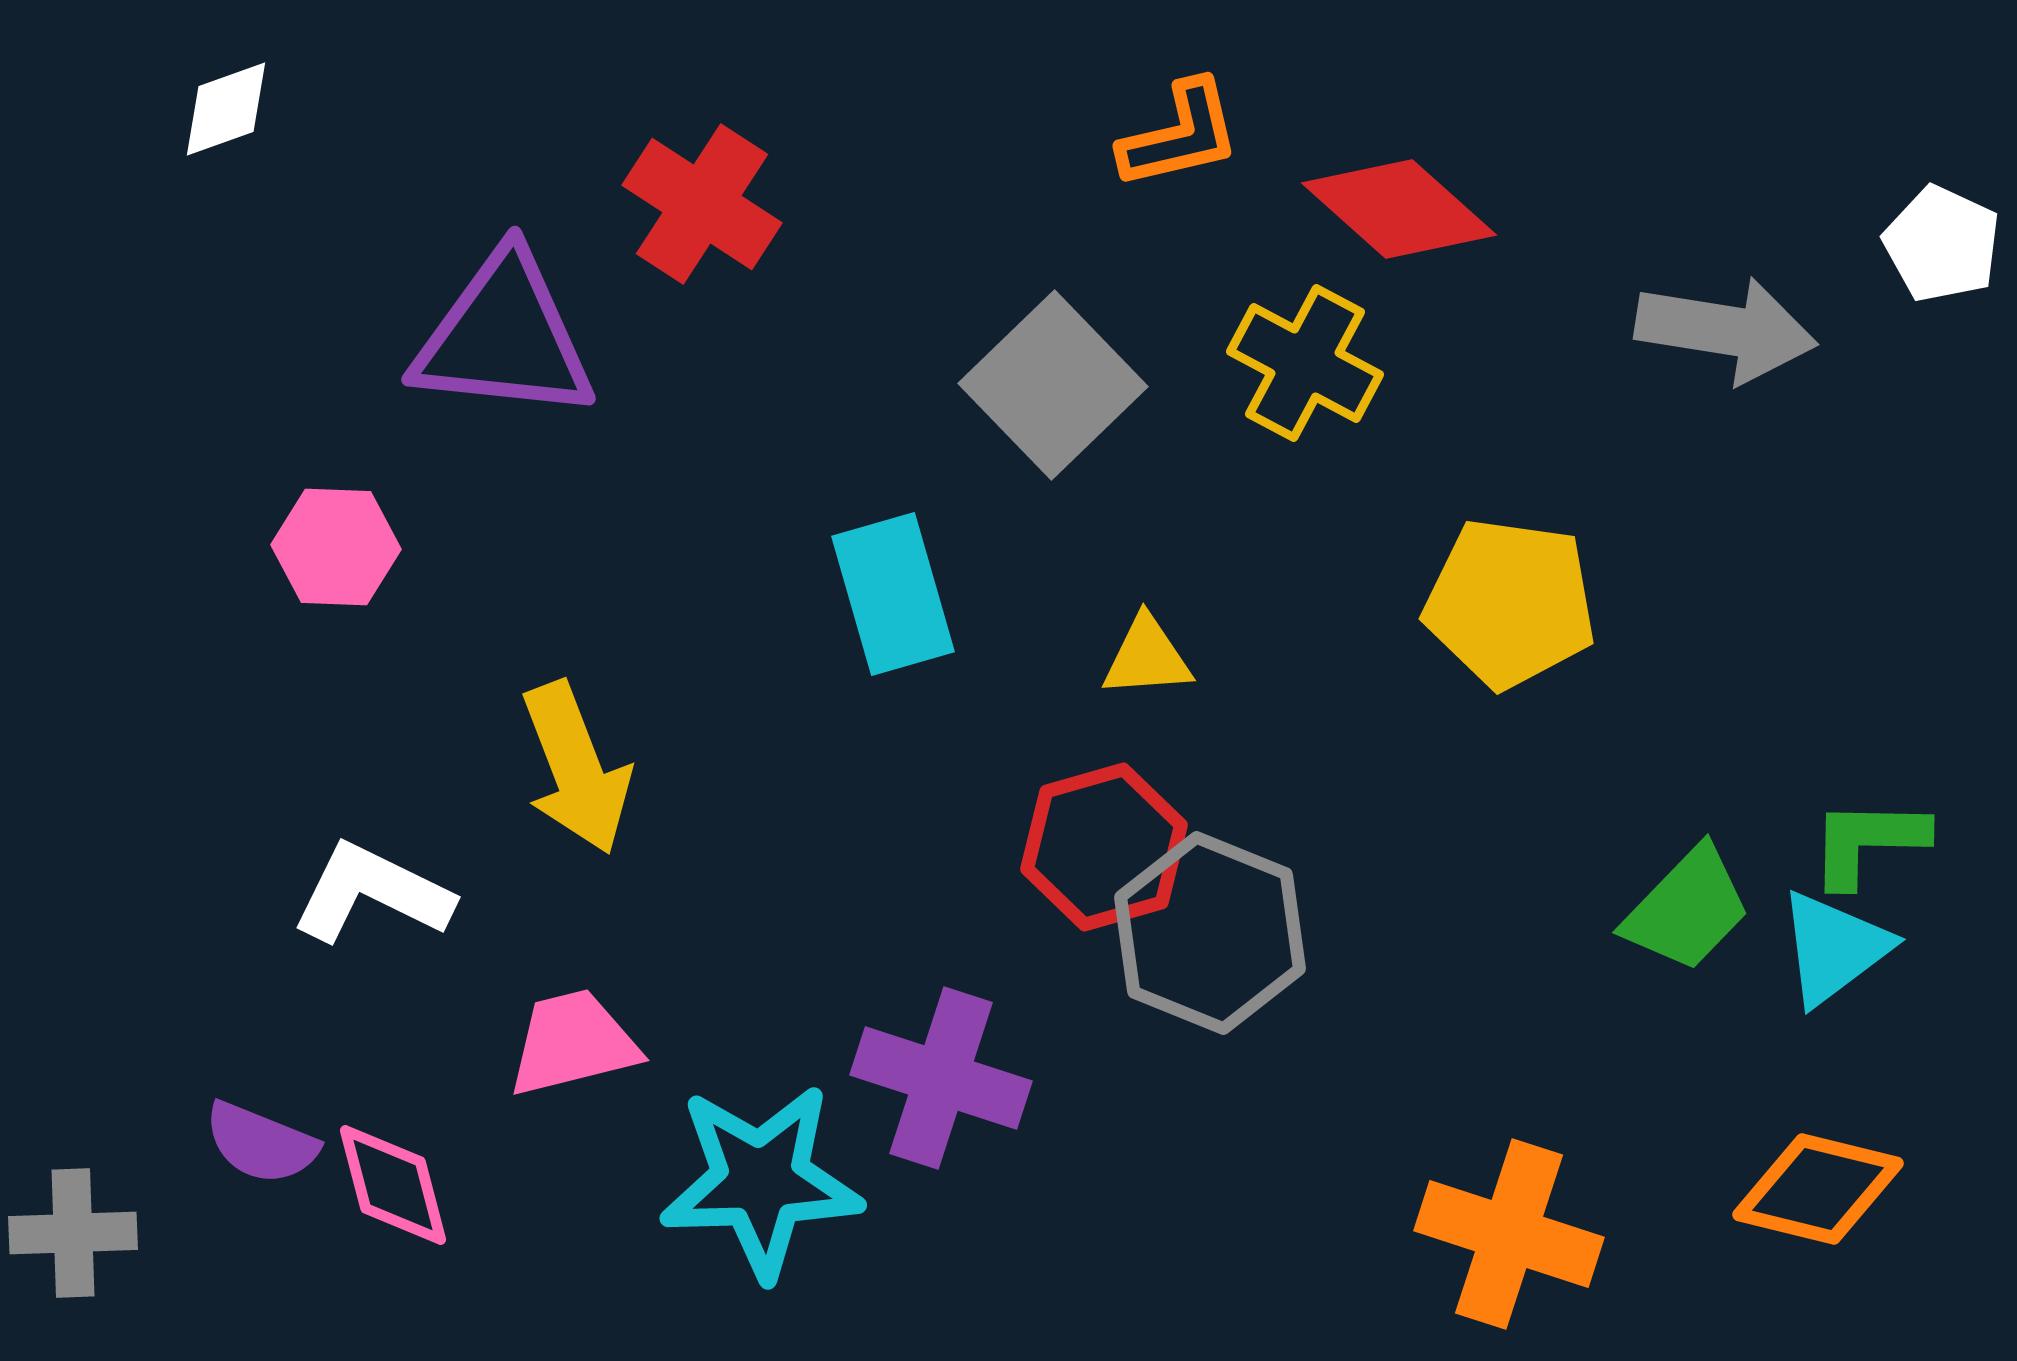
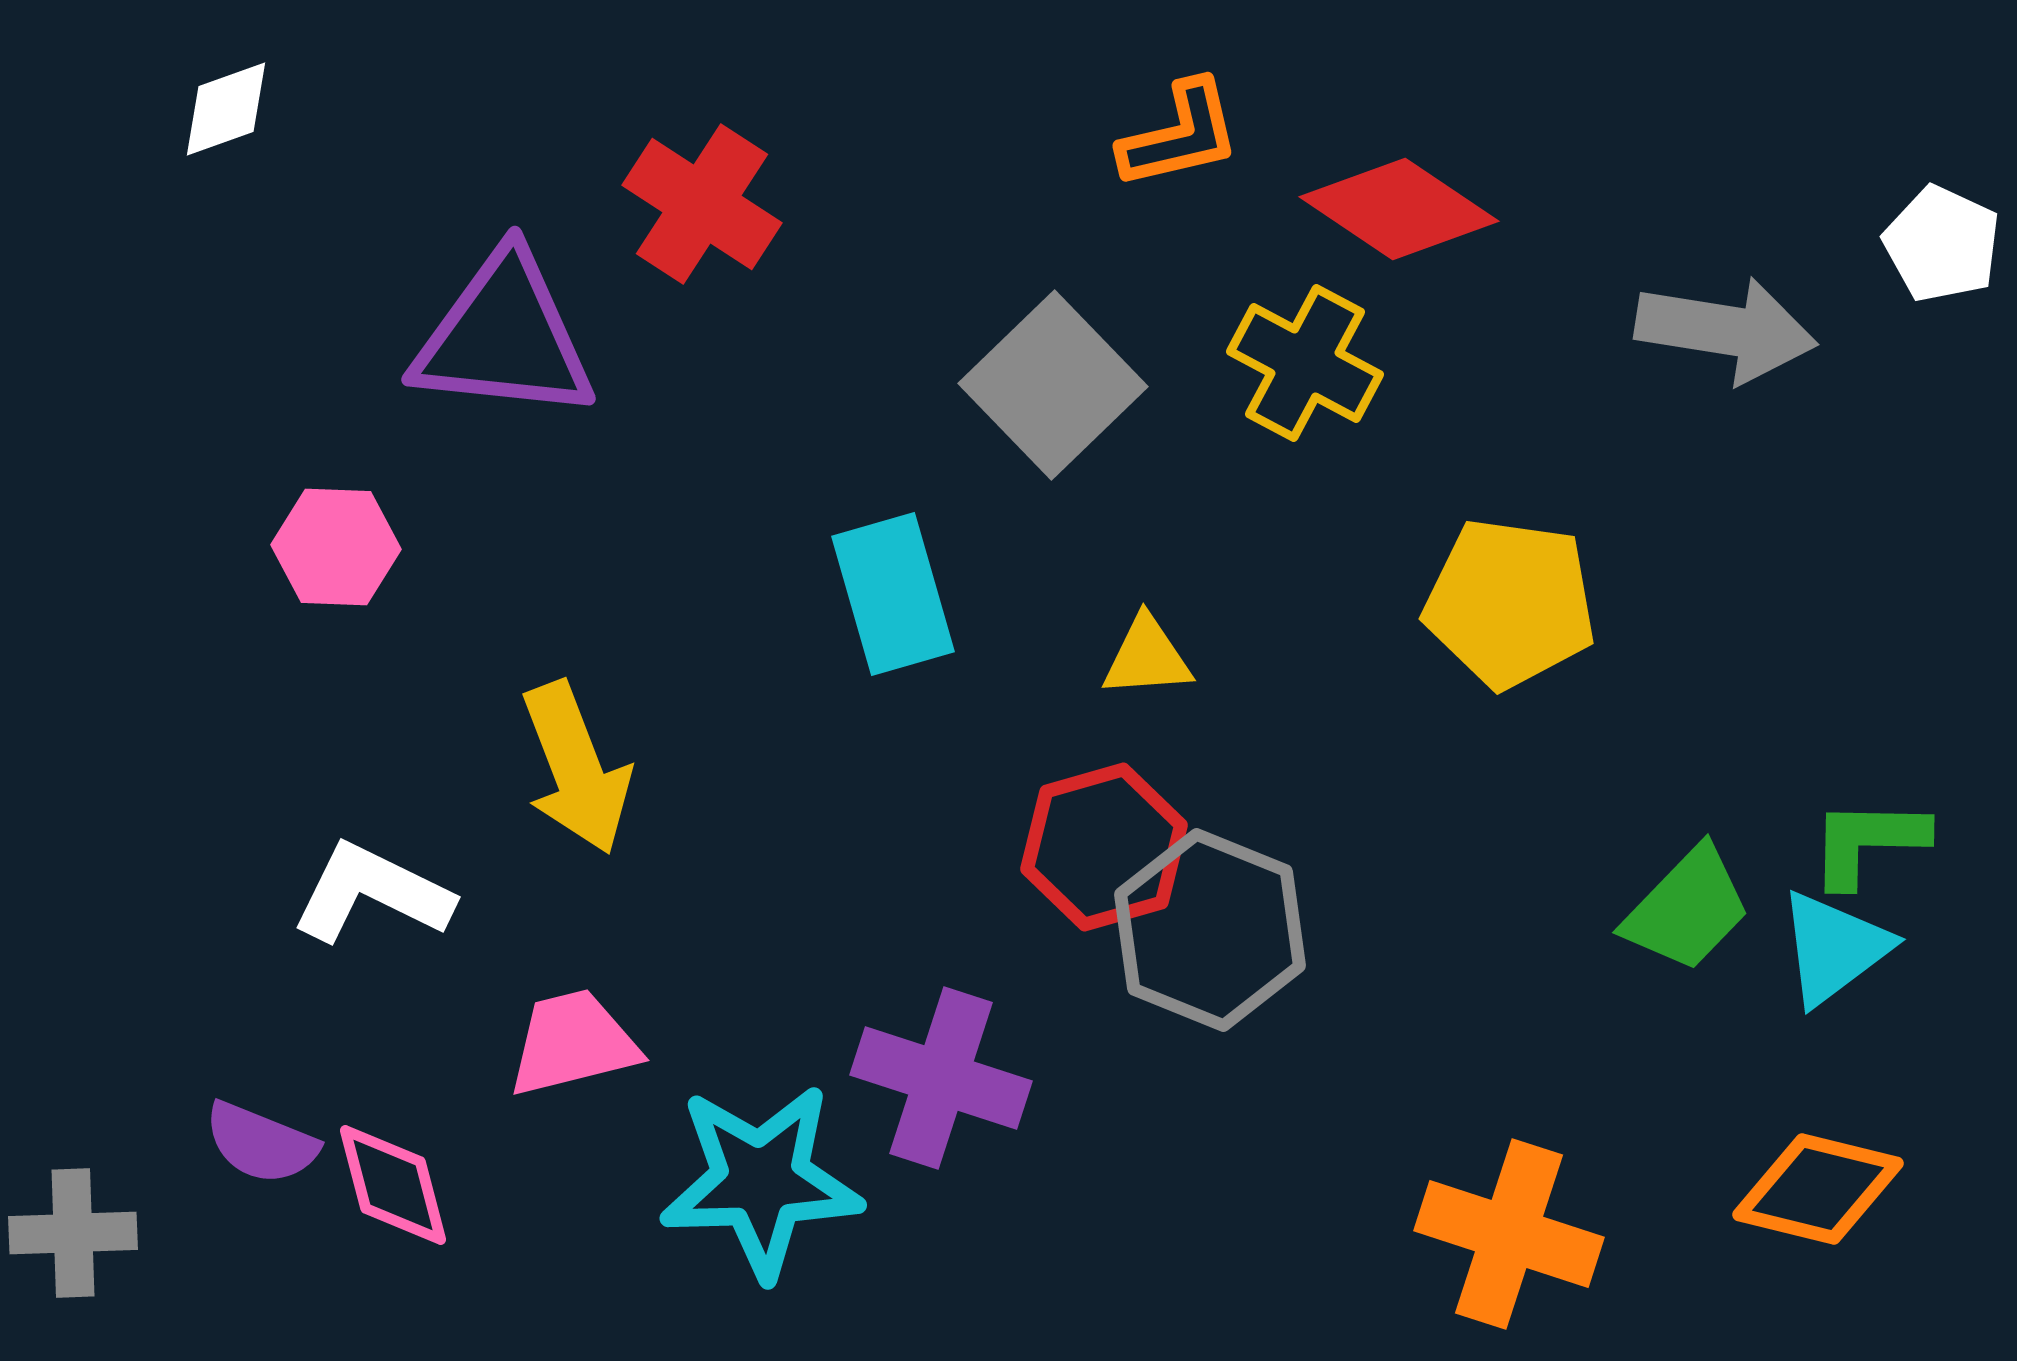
red diamond: rotated 8 degrees counterclockwise
gray hexagon: moved 3 px up
